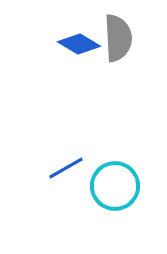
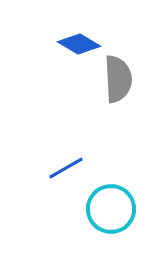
gray semicircle: moved 41 px down
cyan circle: moved 4 px left, 23 px down
